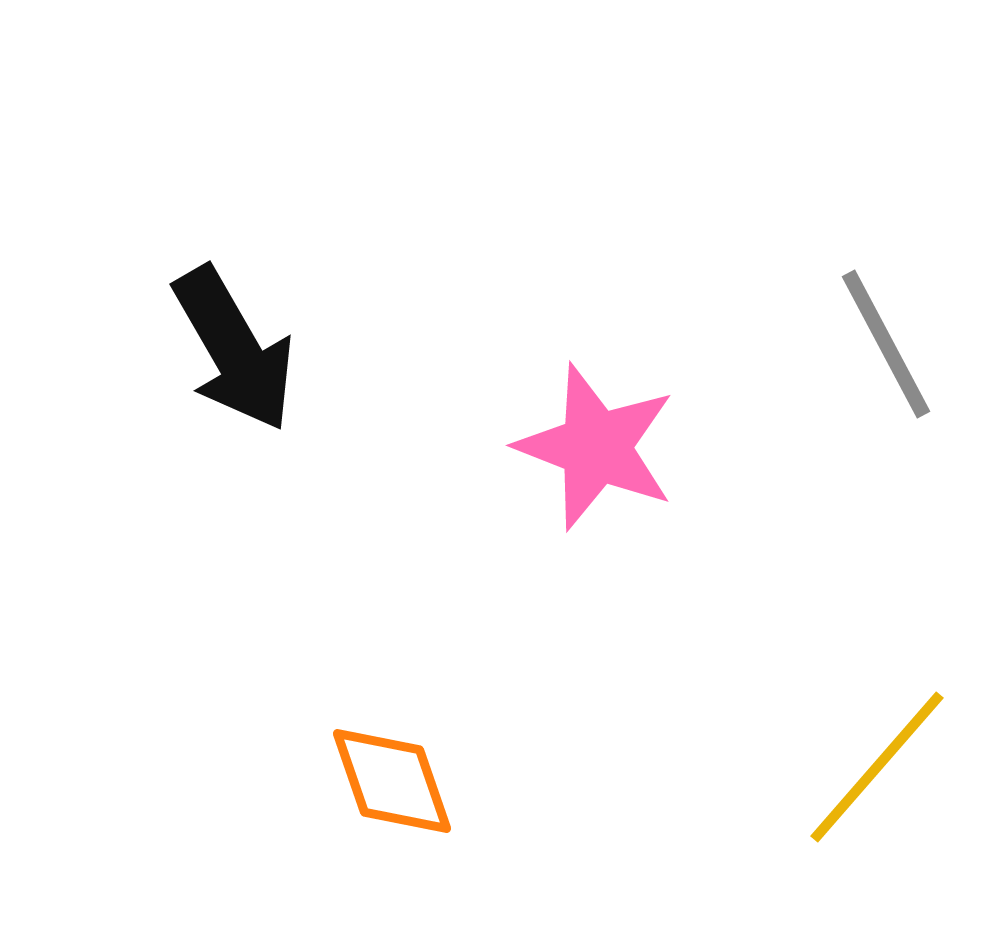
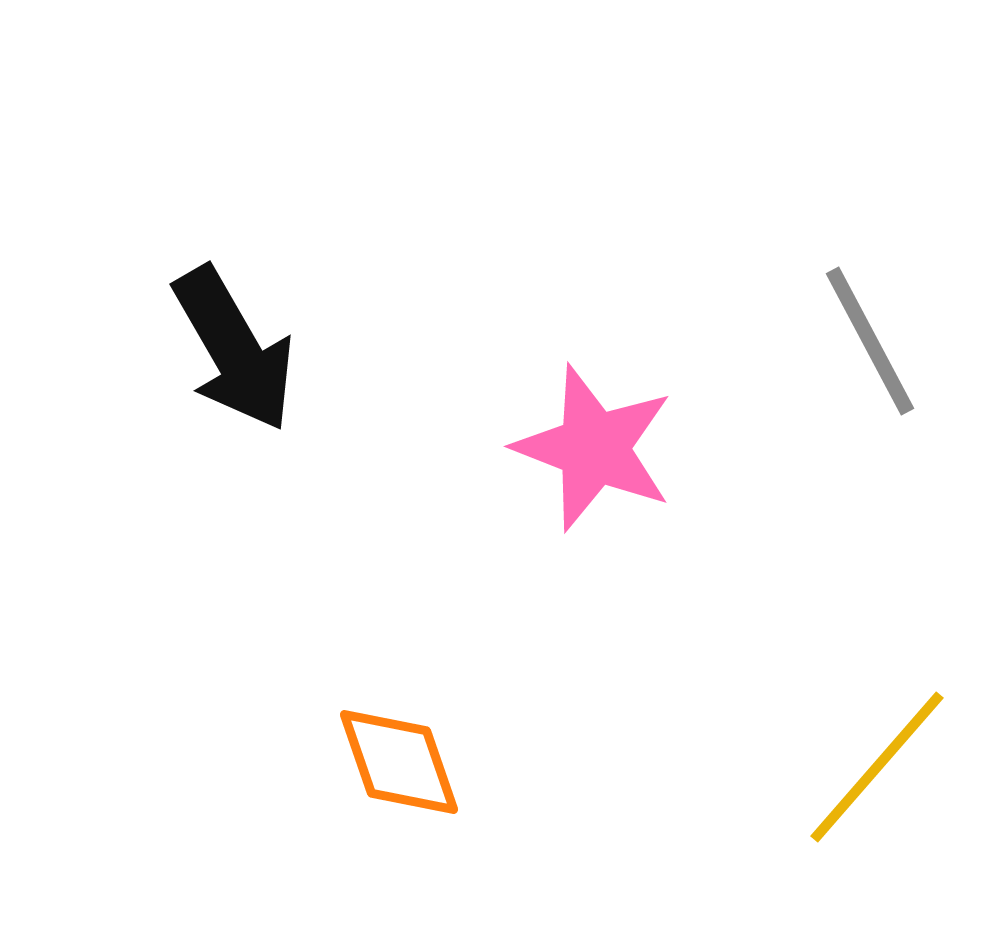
gray line: moved 16 px left, 3 px up
pink star: moved 2 px left, 1 px down
orange diamond: moved 7 px right, 19 px up
